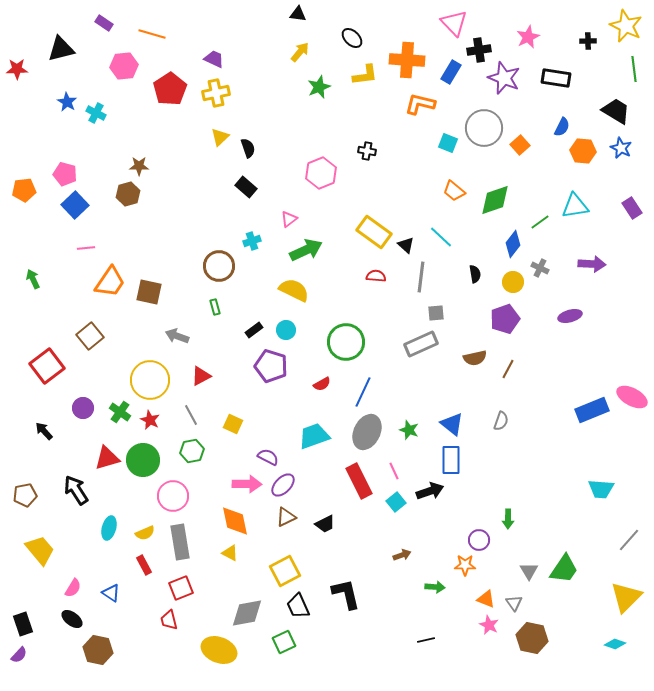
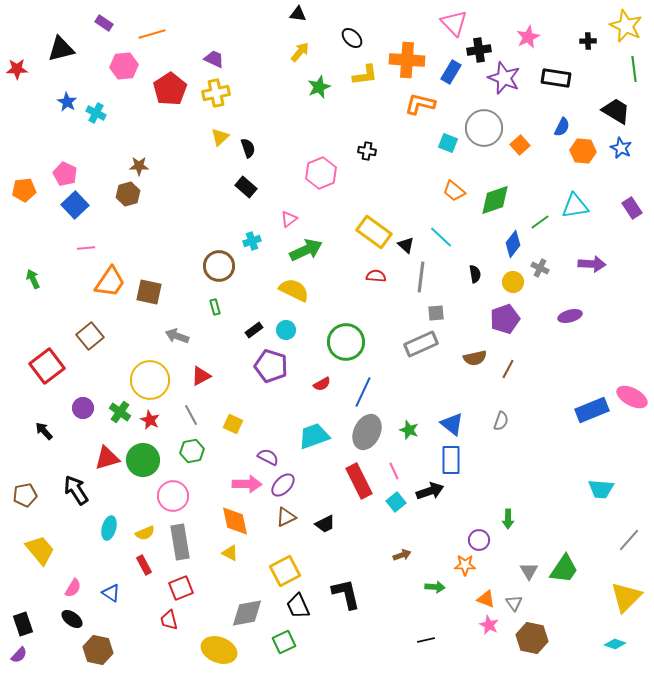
orange line at (152, 34): rotated 32 degrees counterclockwise
pink pentagon at (65, 174): rotated 10 degrees clockwise
